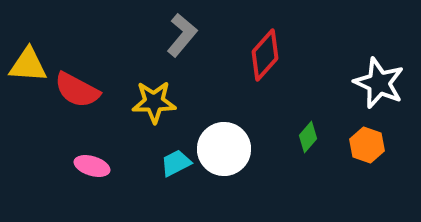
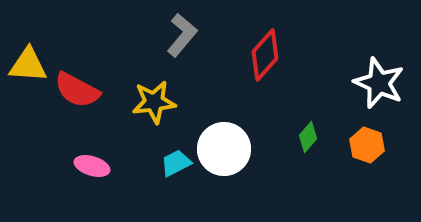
yellow star: rotated 6 degrees counterclockwise
